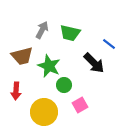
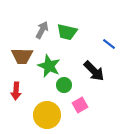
green trapezoid: moved 3 px left, 1 px up
brown trapezoid: rotated 15 degrees clockwise
black arrow: moved 8 px down
yellow circle: moved 3 px right, 3 px down
